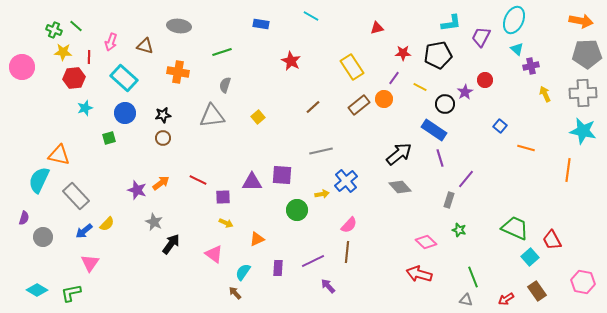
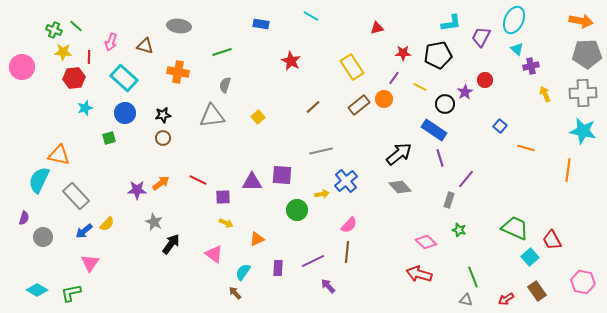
purple star at (137, 190): rotated 18 degrees counterclockwise
